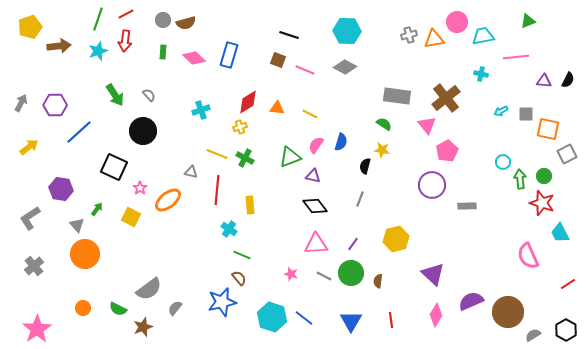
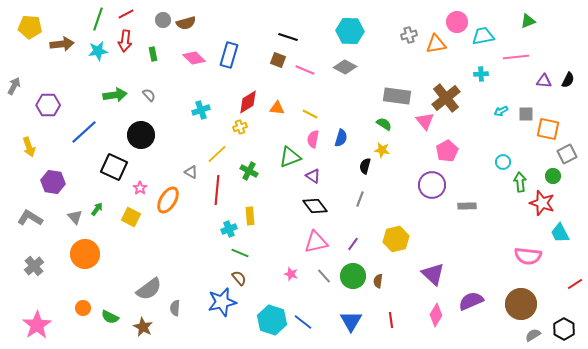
yellow pentagon at (30, 27): rotated 25 degrees clockwise
cyan hexagon at (347, 31): moved 3 px right
black line at (289, 35): moved 1 px left, 2 px down
orange triangle at (434, 39): moved 2 px right, 5 px down
brown arrow at (59, 46): moved 3 px right, 2 px up
cyan star at (98, 51): rotated 12 degrees clockwise
green rectangle at (163, 52): moved 10 px left, 2 px down; rotated 16 degrees counterclockwise
cyan cross at (481, 74): rotated 16 degrees counterclockwise
green arrow at (115, 95): rotated 65 degrees counterclockwise
gray arrow at (21, 103): moved 7 px left, 17 px up
purple hexagon at (55, 105): moved 7 px left
pink triangle at (427, 125): moved 2 px left, 4 px up
black circle at (143, 131): moved 2 px left, 4 px down
blue line at (79, 132): moved 5 px right
blue semicircle at (341, 142): moved 4 px up
pink semicircle at (316, 145): moved 3 px left, 6 px up; rotated 24 degrees counterclockwise
yellow arrow at (29, 147): rotated 108 degrees clockwise
yellow line at (217, 154): rotated 65 degrees counterclockwise
green cross at (245, 158): moved 4 px right, 13 px down
gray triangle at (191, 172): rotated 16 degrees clockwise
purple triangle at (313, 176): rotated 21 degrees clockwise
green circle at (544, 176): moved 9 px right
green arrow at (520, 179): moved 3 px down
purple hexagon at (61, 189): moved 8 px left, 7 px up
orange ellipse at (168, 200): rotated 20 degrees counterclockwise
yellow rectangle at (250, 205): moved 11 px down
gray L-shape at (30, 218): rotated 65 degrees clockwise
gray triangle at (77, 225): moved 2 px left, 8 px up
cyan cross at (229, 229): rotated 35 degrees clockwise
pink triangle at (316, 244): moved 2 px up; rotated 10 degrees counterclockwise
green line at (242, 255): moved 2 px left, 2 px up
pink semicircle at (528, 256): rotated 60 degrees counterclockwise
green circle at (351, 273): moved 2 px right, 3 px down
gray line at (324, 276): rotated 21 degrees clockwise
red line at (568, 284): moved 7 px right
gray semicircle at (175, 308): rotated 35 degrees counterclockwise
green semicircle at (118, 309): moved 8 px left, 8 px down
brown circle at (508, 312): moved 13 px right, 8 px up
cyan hexagon at (272, 317): moved 3 px down
blue line at (304, 318): moved 1 px left, 4 px down
brown star at (143, 327): rotated 24 degrees counterclockwise
pink star at (37, 329): moved 4 px up
black hexagon at (566, 330): moved 2 px left, 1 px up
